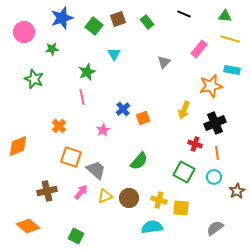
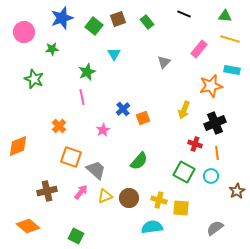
cyan circle at (214, 177): moved 3 px left, 1 px up
